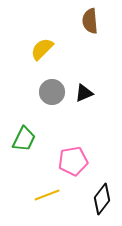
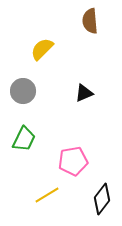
gray circle: moved 29 px left, 1 px up
yellow line: rotated 10 degrees counterclockwise
